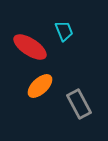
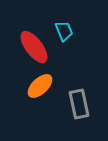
red ellipse: moved 4 px right; rotated 20 degrees clockwise
gray rectangle: rotated 16 degrees clockwise
